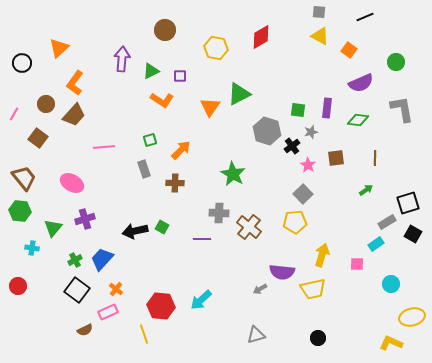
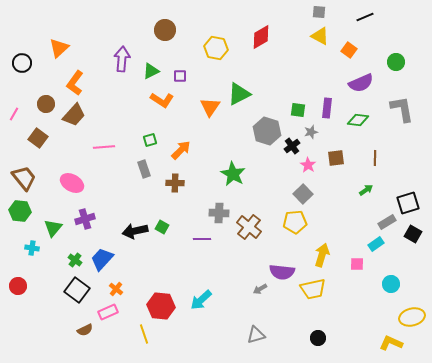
green cross at (75, 260): rotated 24 degrees counterclockwise
